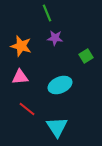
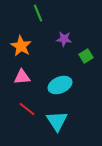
green line: moved 9 px left
purple star: moved 9 px right, 1 px down
orange star: rotated 15 degrees clockwise
pink triangle: moved 2 px right
cyan triangle: moved 6 px up
